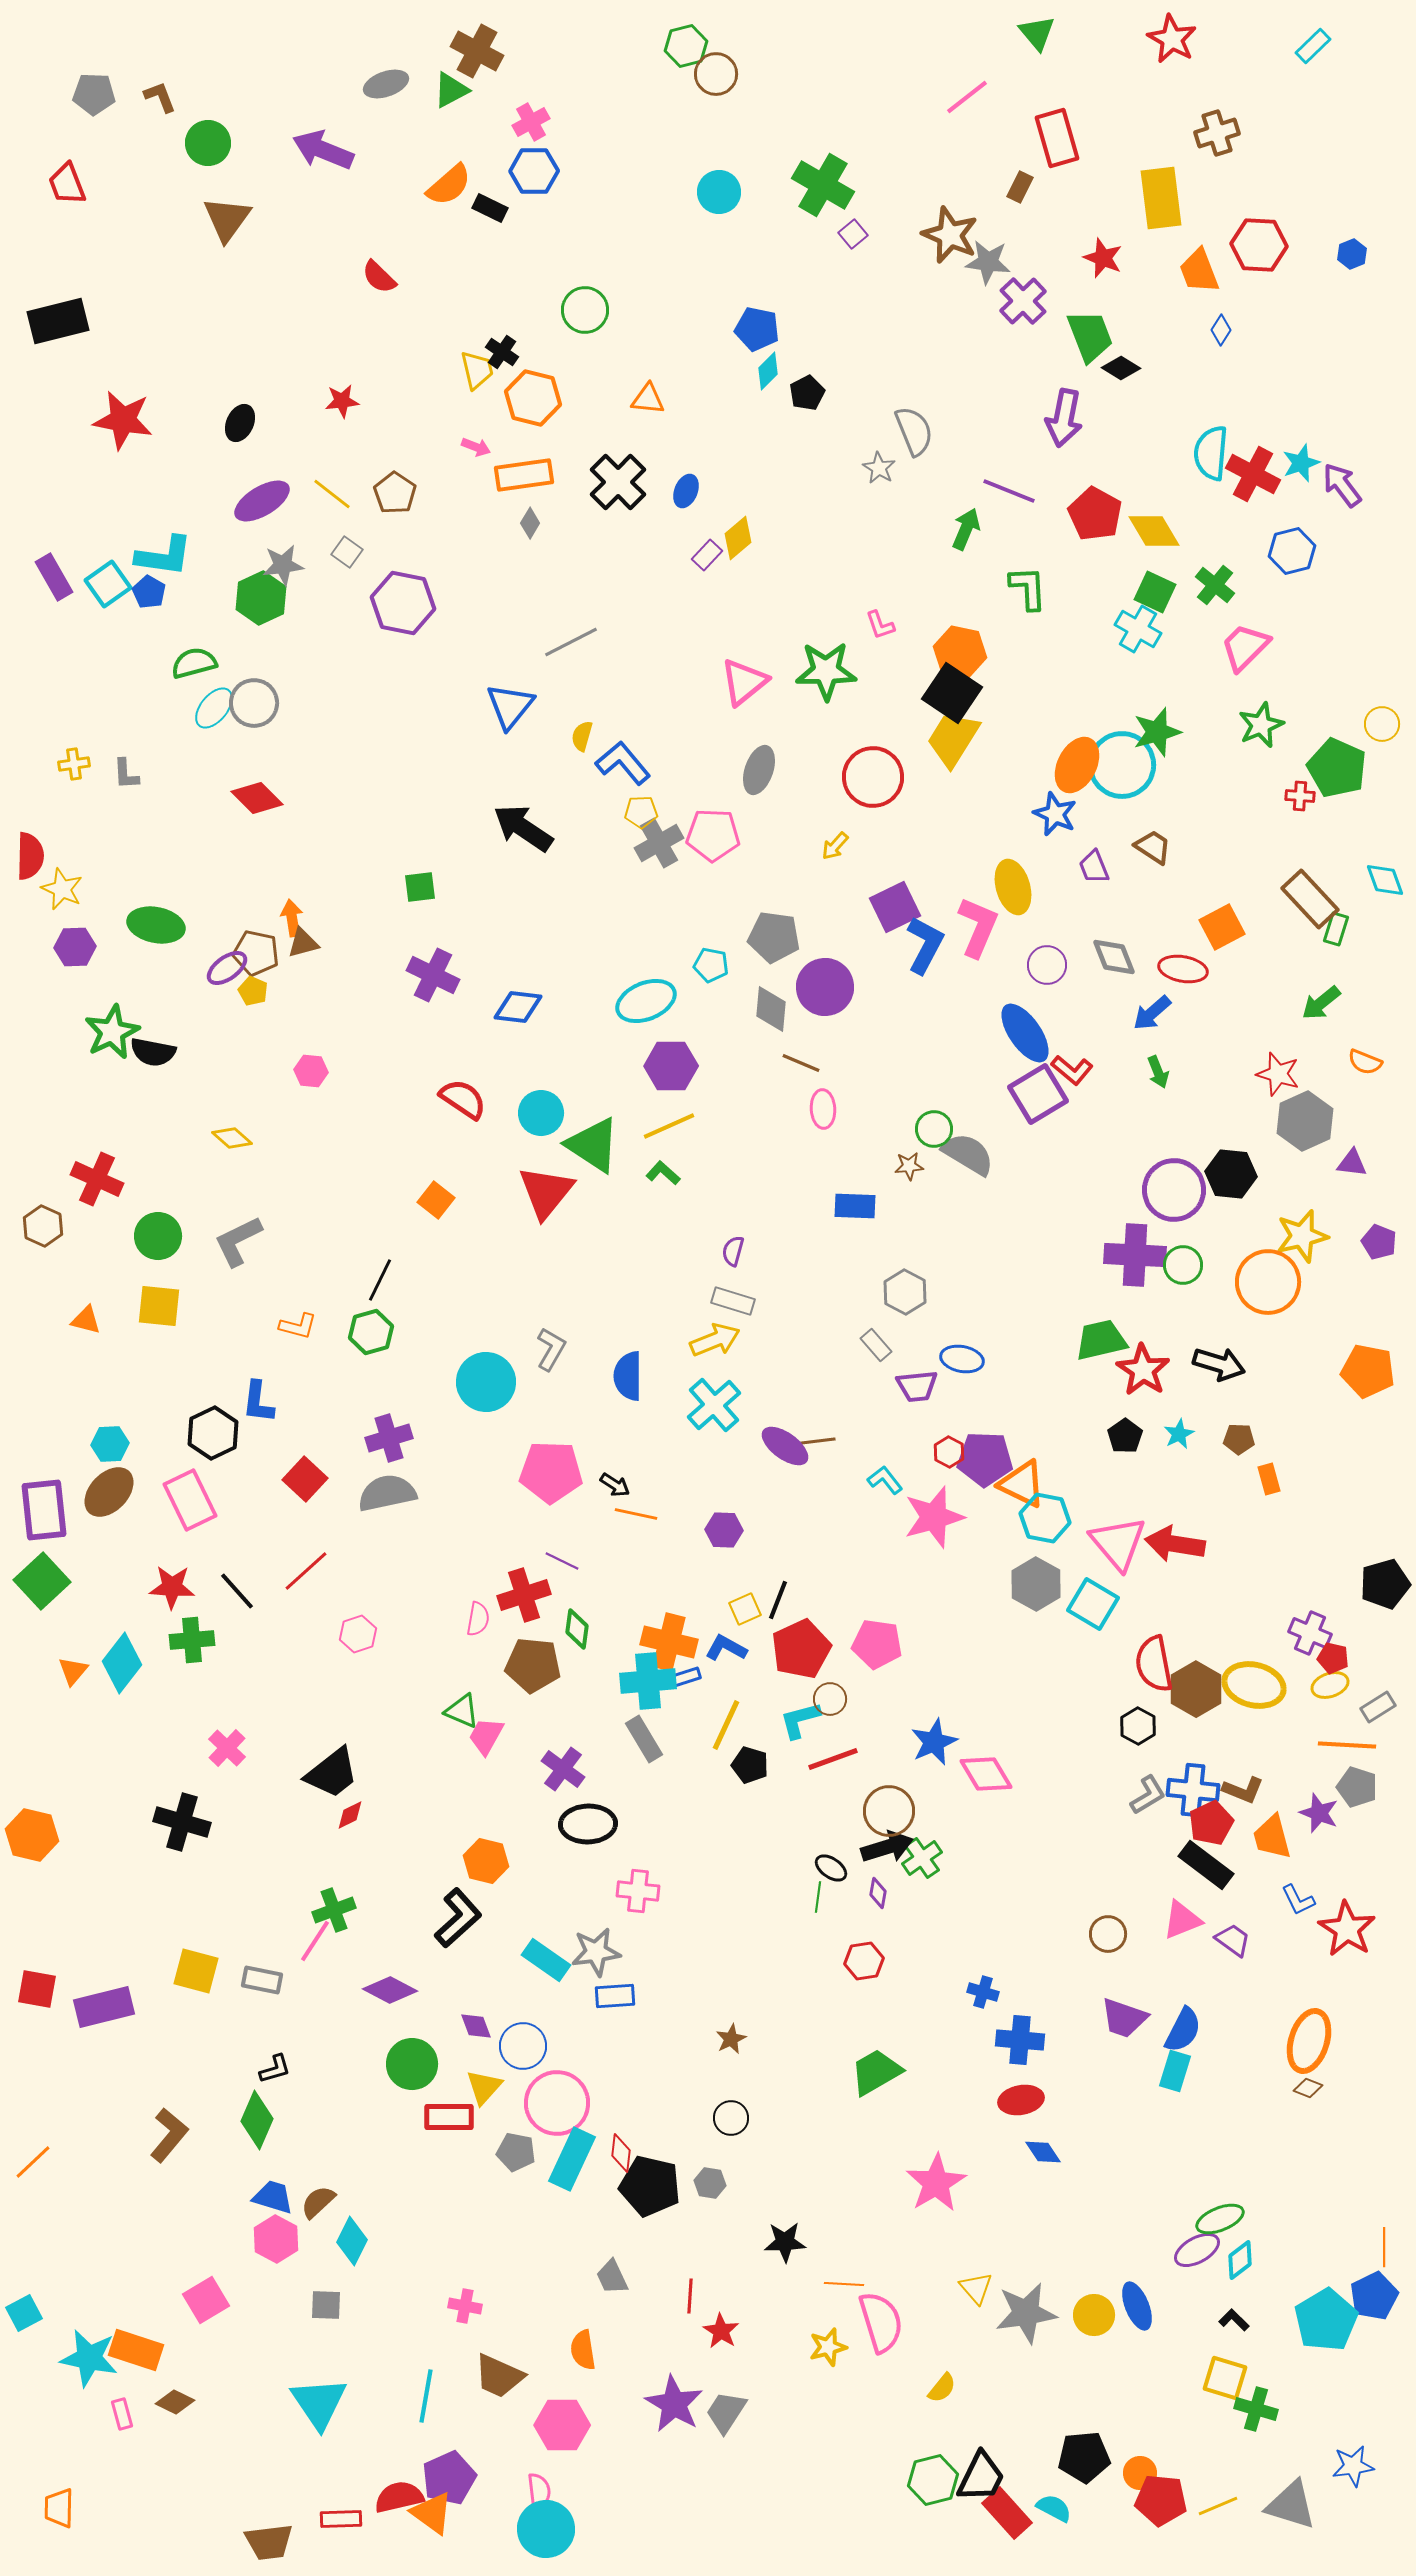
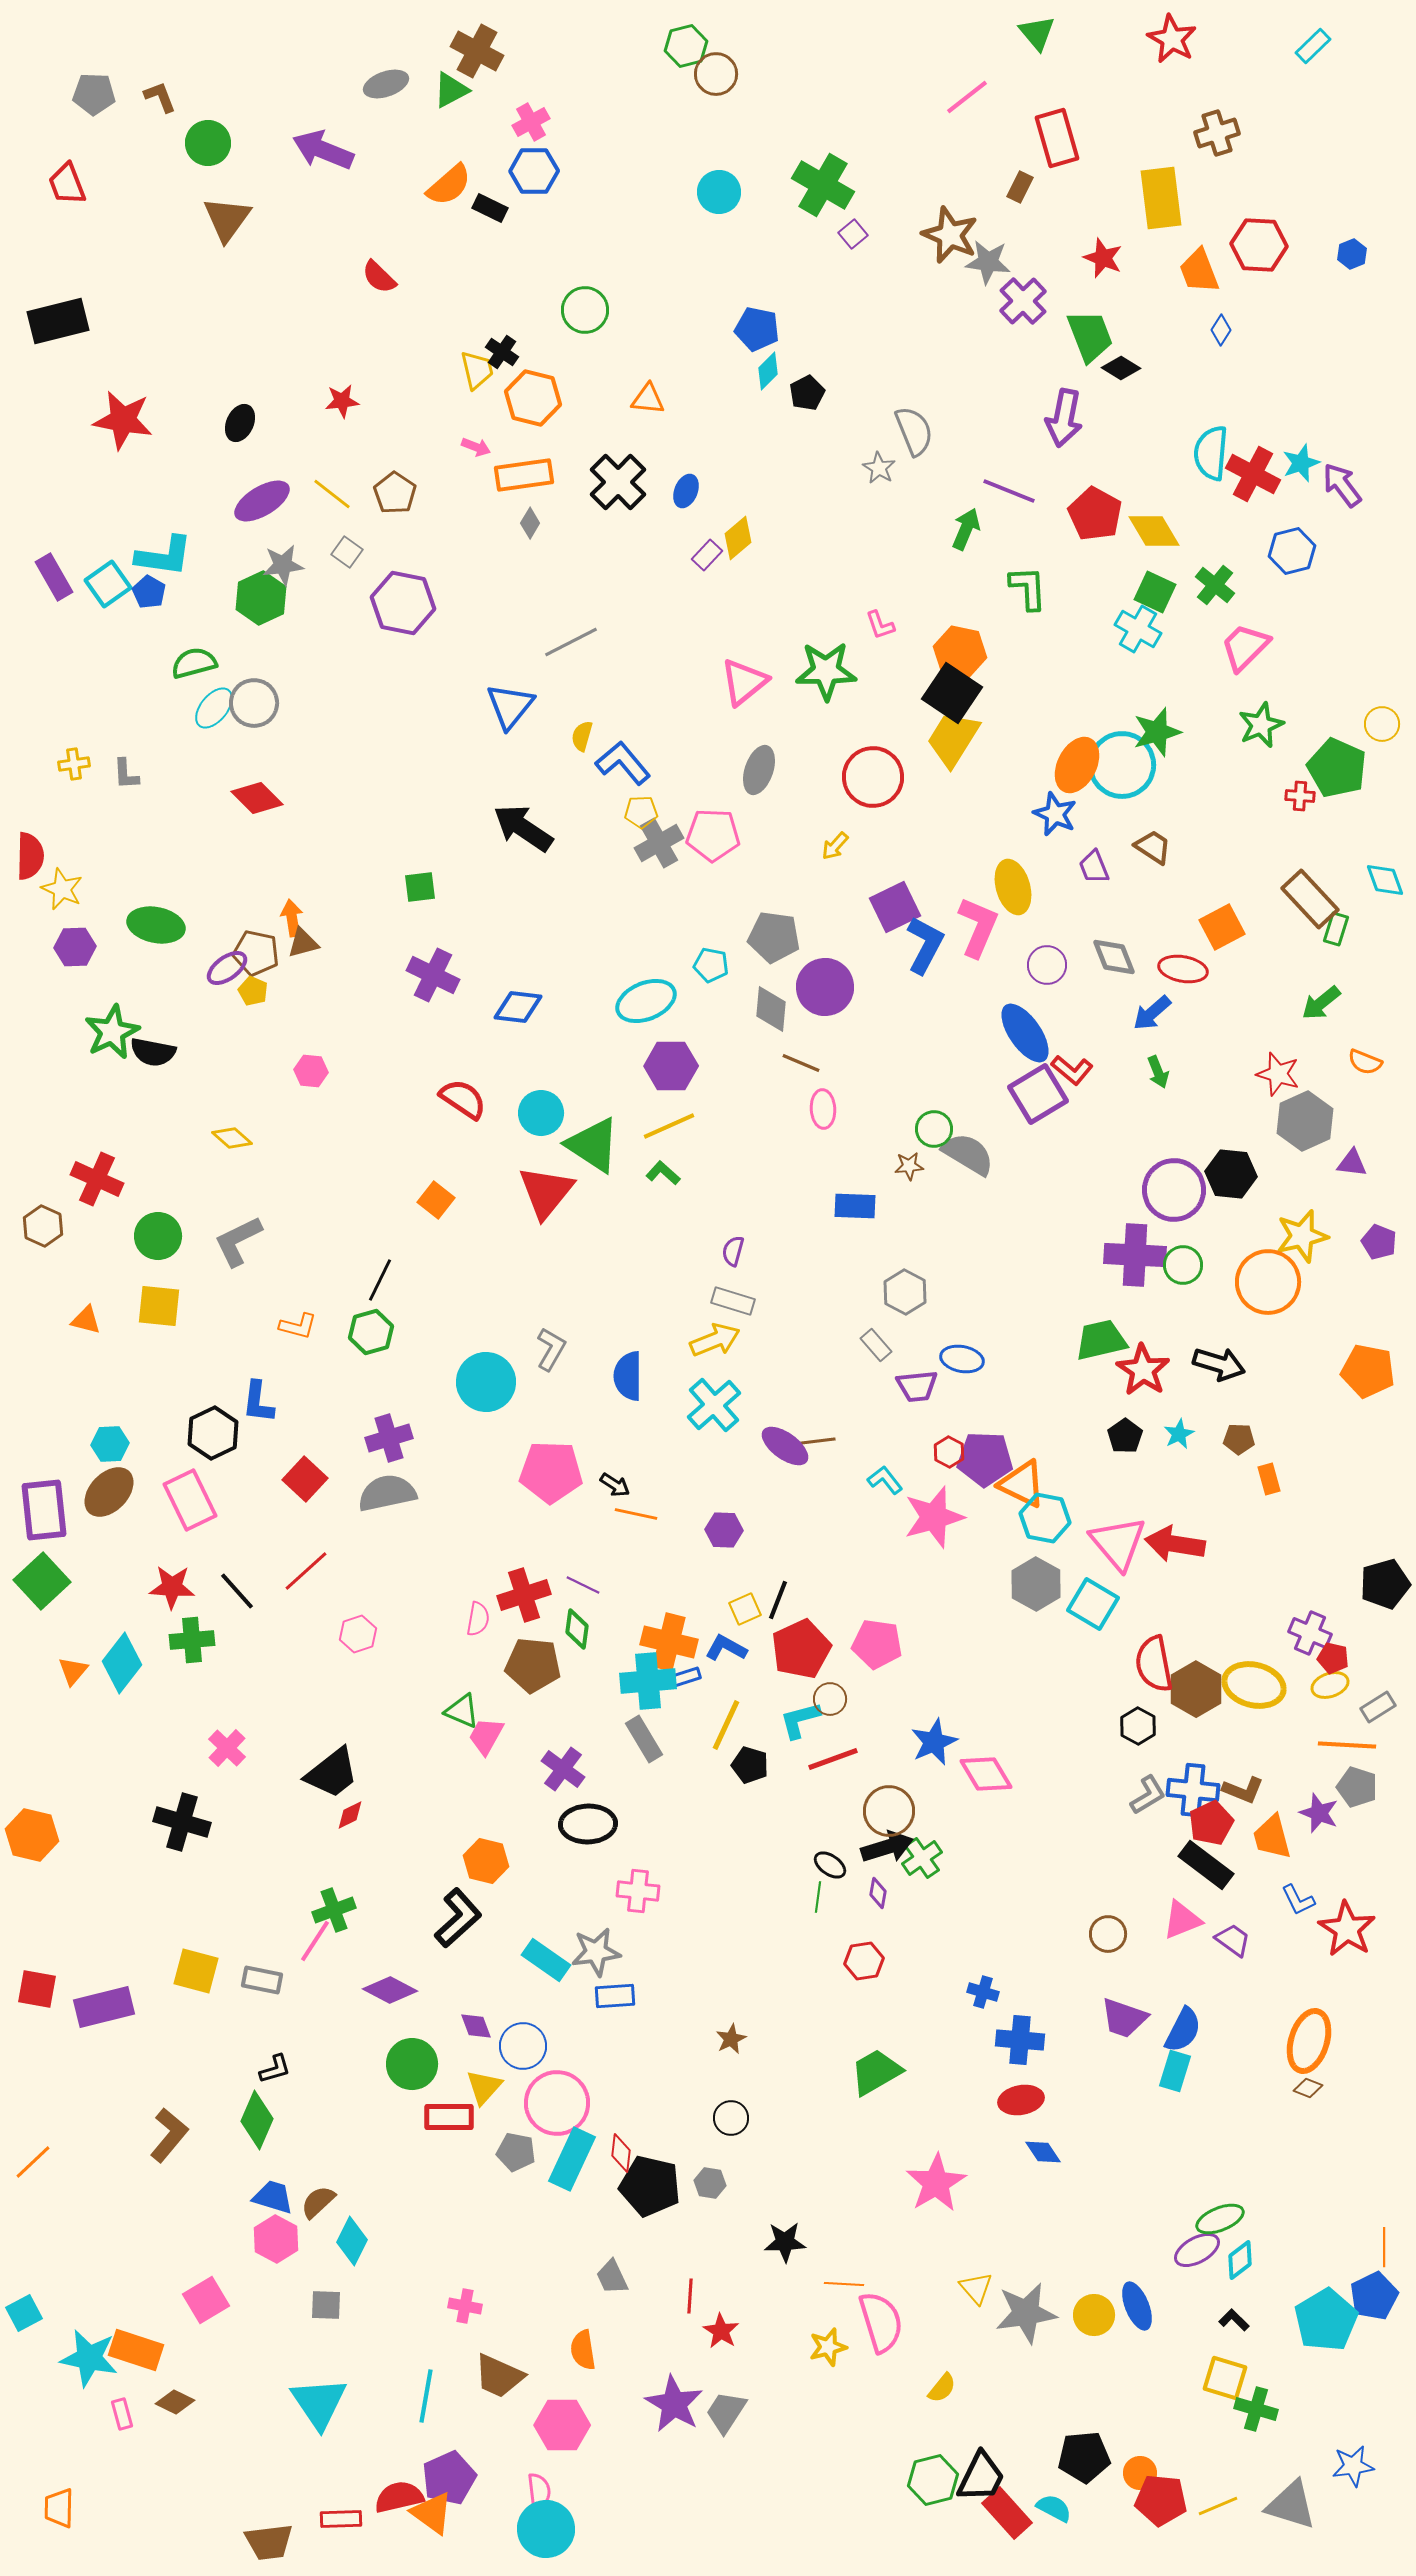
purple line at (562, 1561): moved 21 px right, 24 px down
black ellipse at (831, 1868): moved 1 px left, 3 px up
